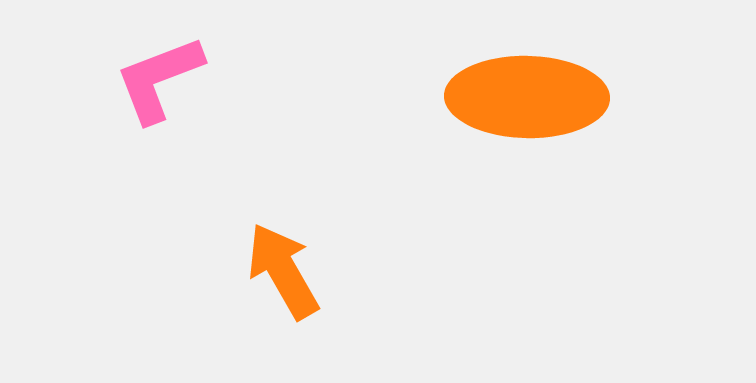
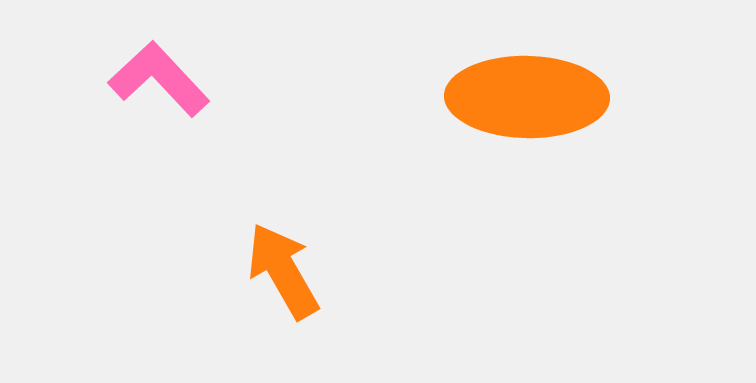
pink L-shape: rotated 68 degrees clockwise
